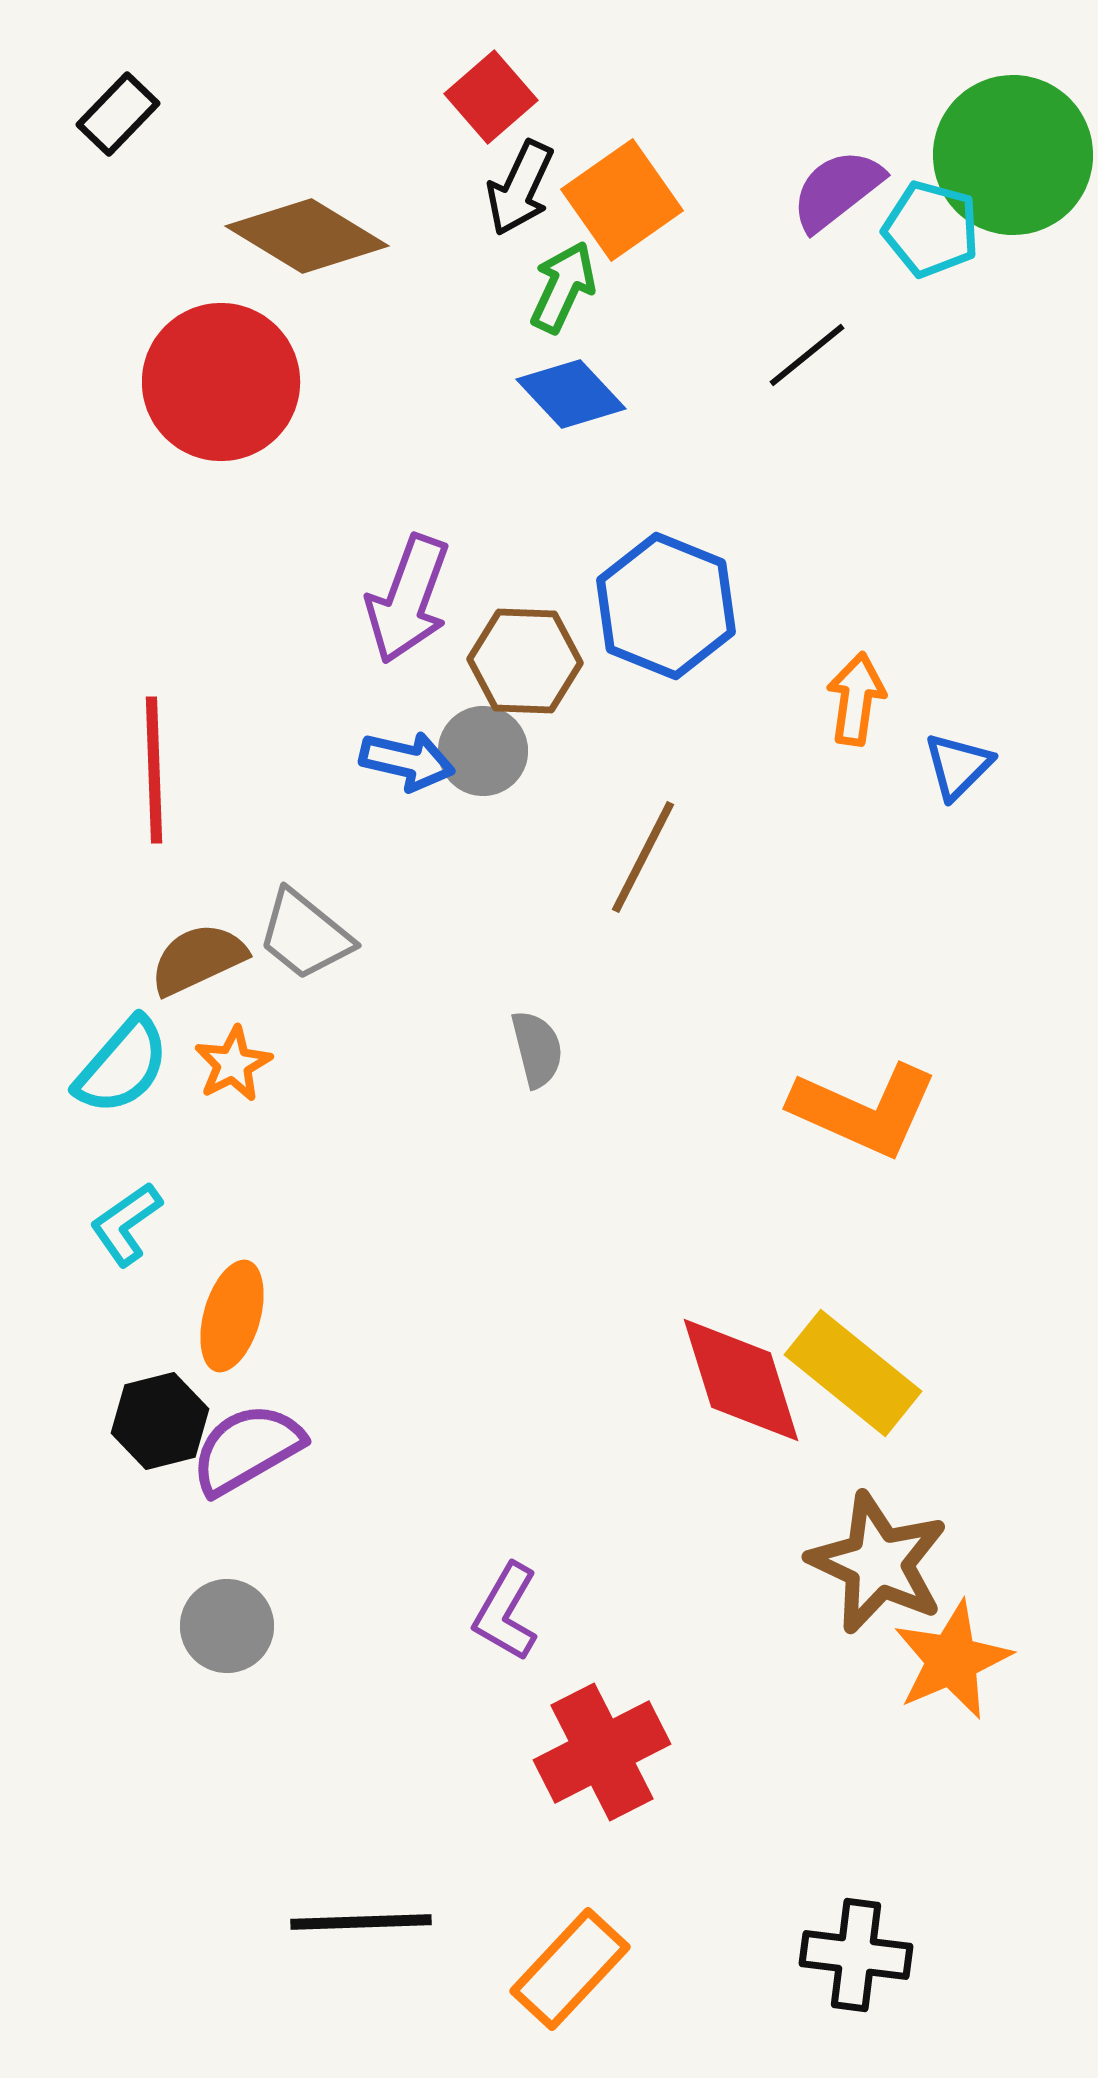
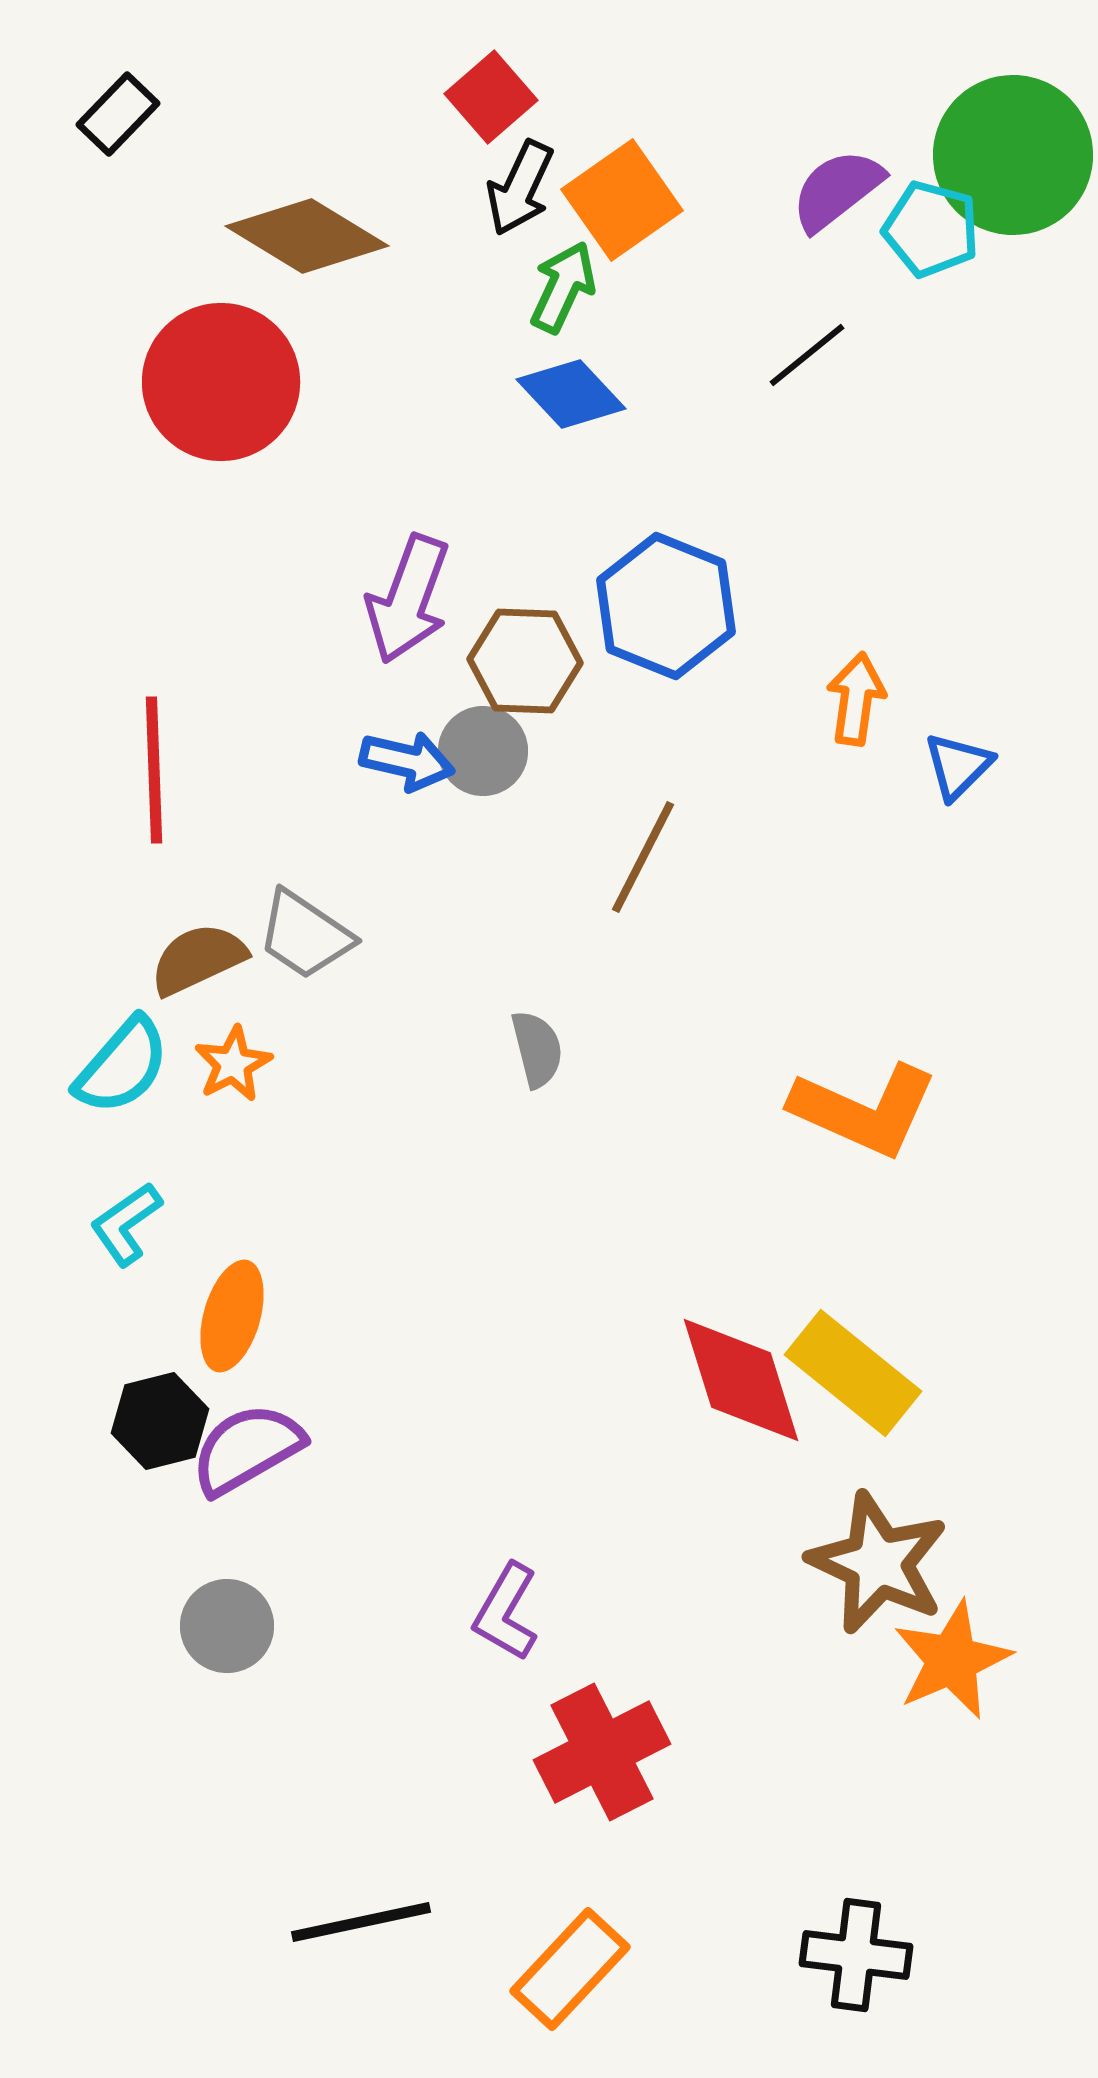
gray trapezoid at (305, 935): rotated 5 degrees counterclockwise
black line at (361, 1922): rotated 10 degrees counterclockwise
